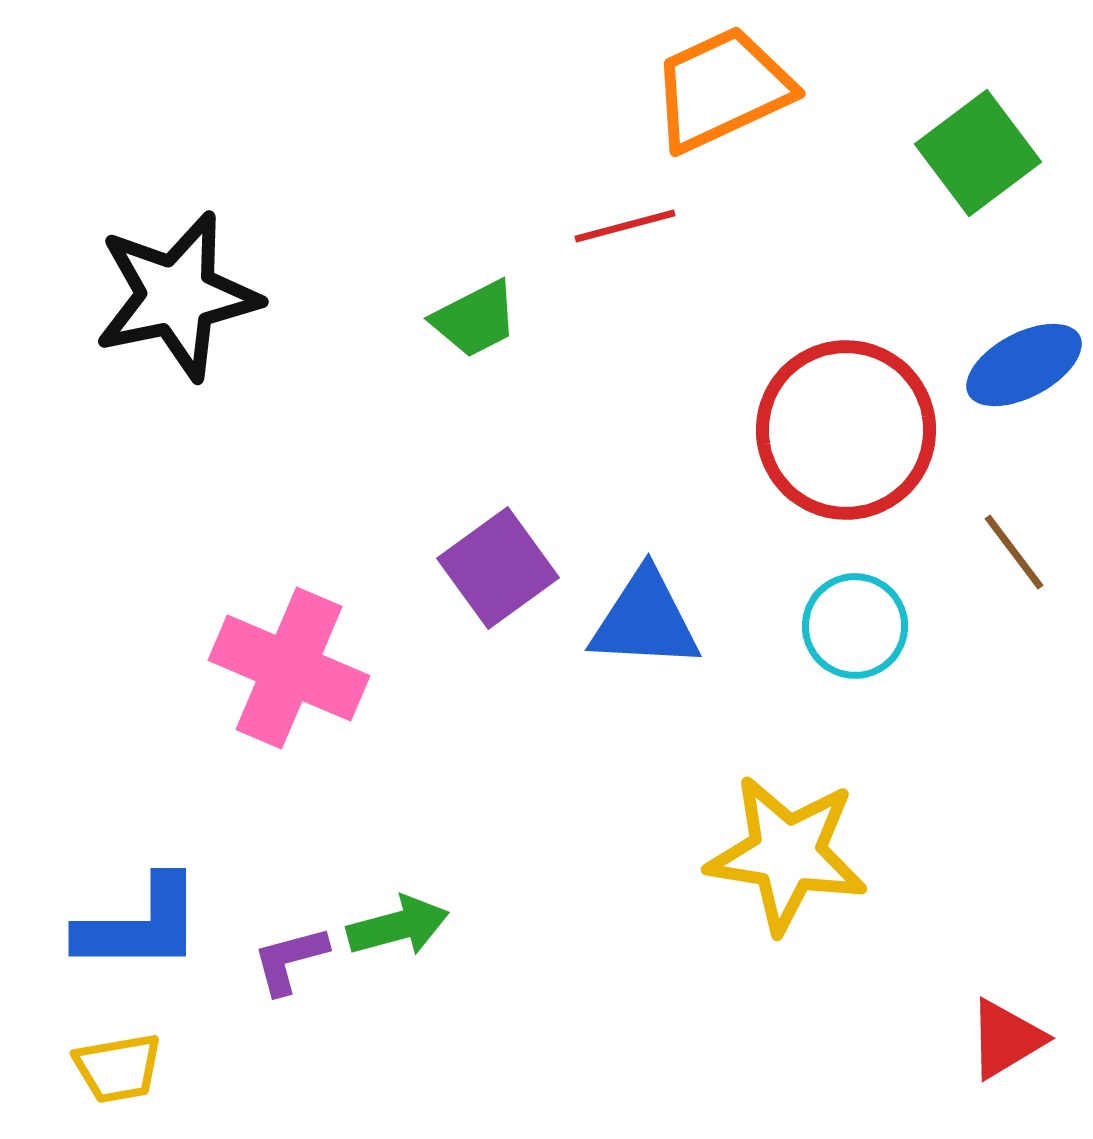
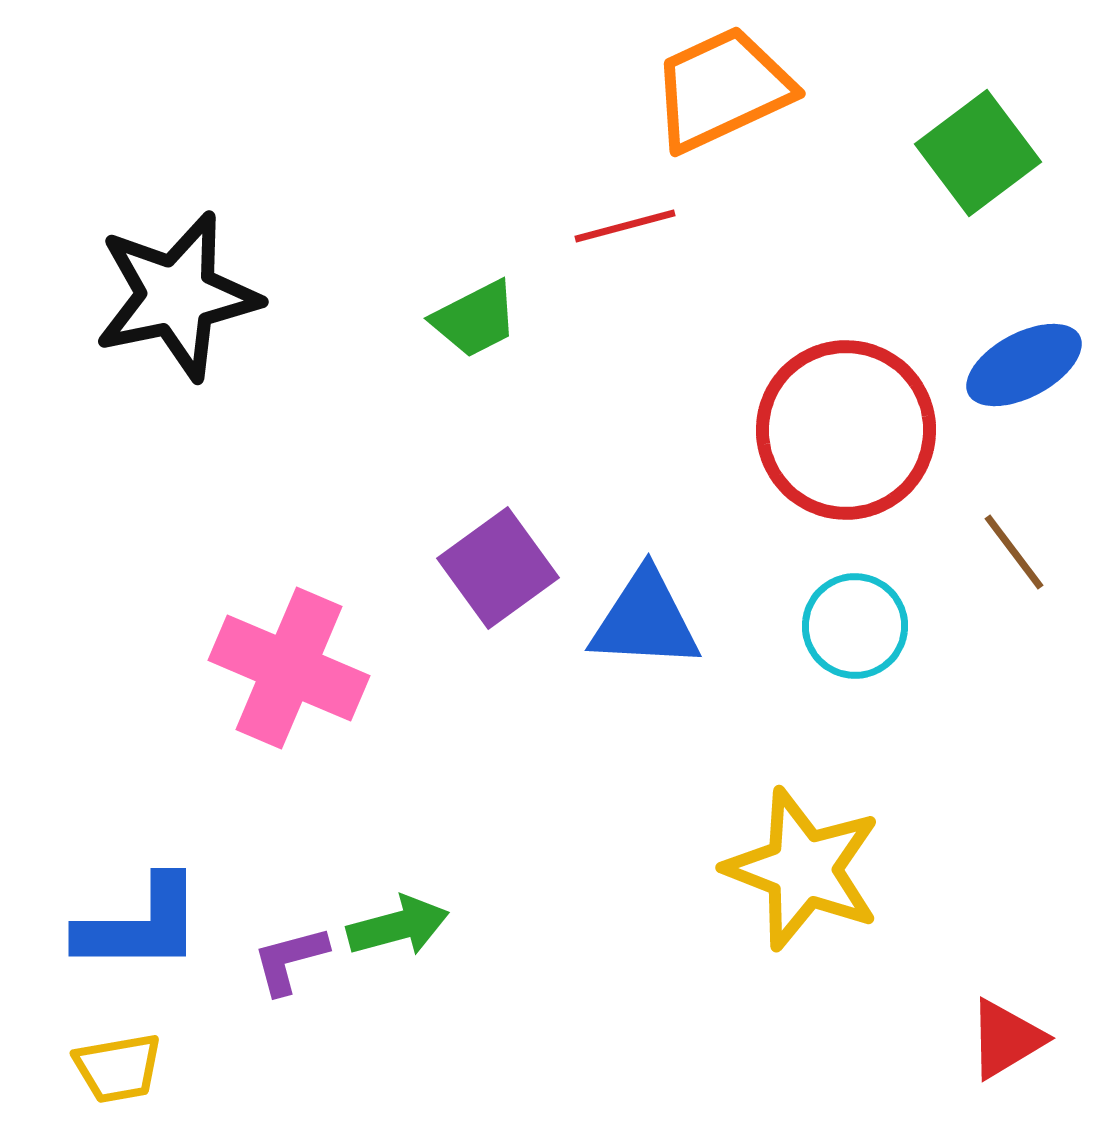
yellow star: moved 16 px right, 15 px down; rotated 12 degrees clockwise
